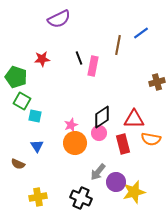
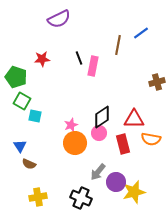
blue triangle: moved 17 px left
brown semicircle: moved 11 px right
